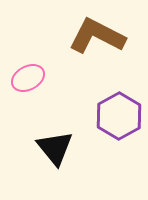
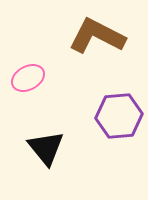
purple hexagon: rotated 24 degrees clockwise
black triangle: moved 9 px left
